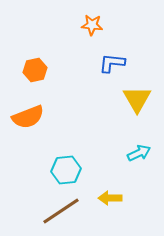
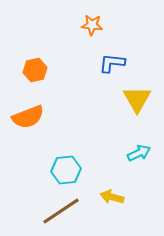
yellow arrow: moved 2 px right, 1 px up; rotated 15 degrees clockwise
